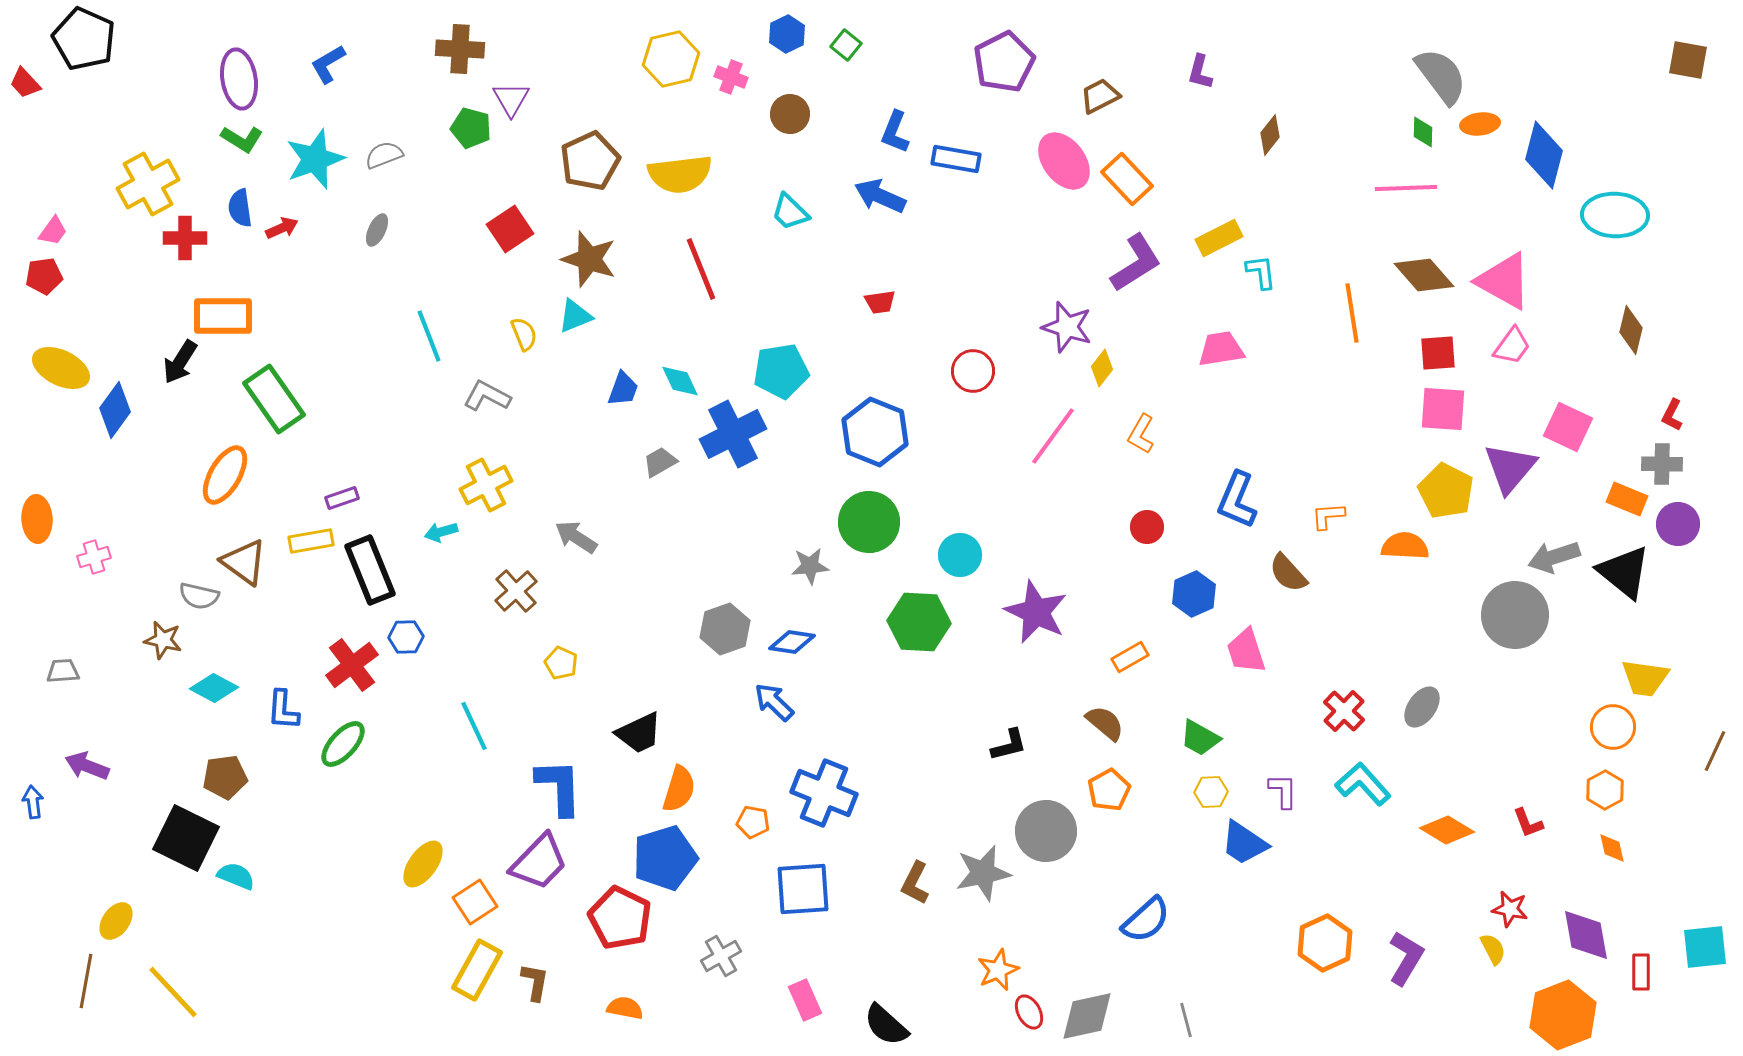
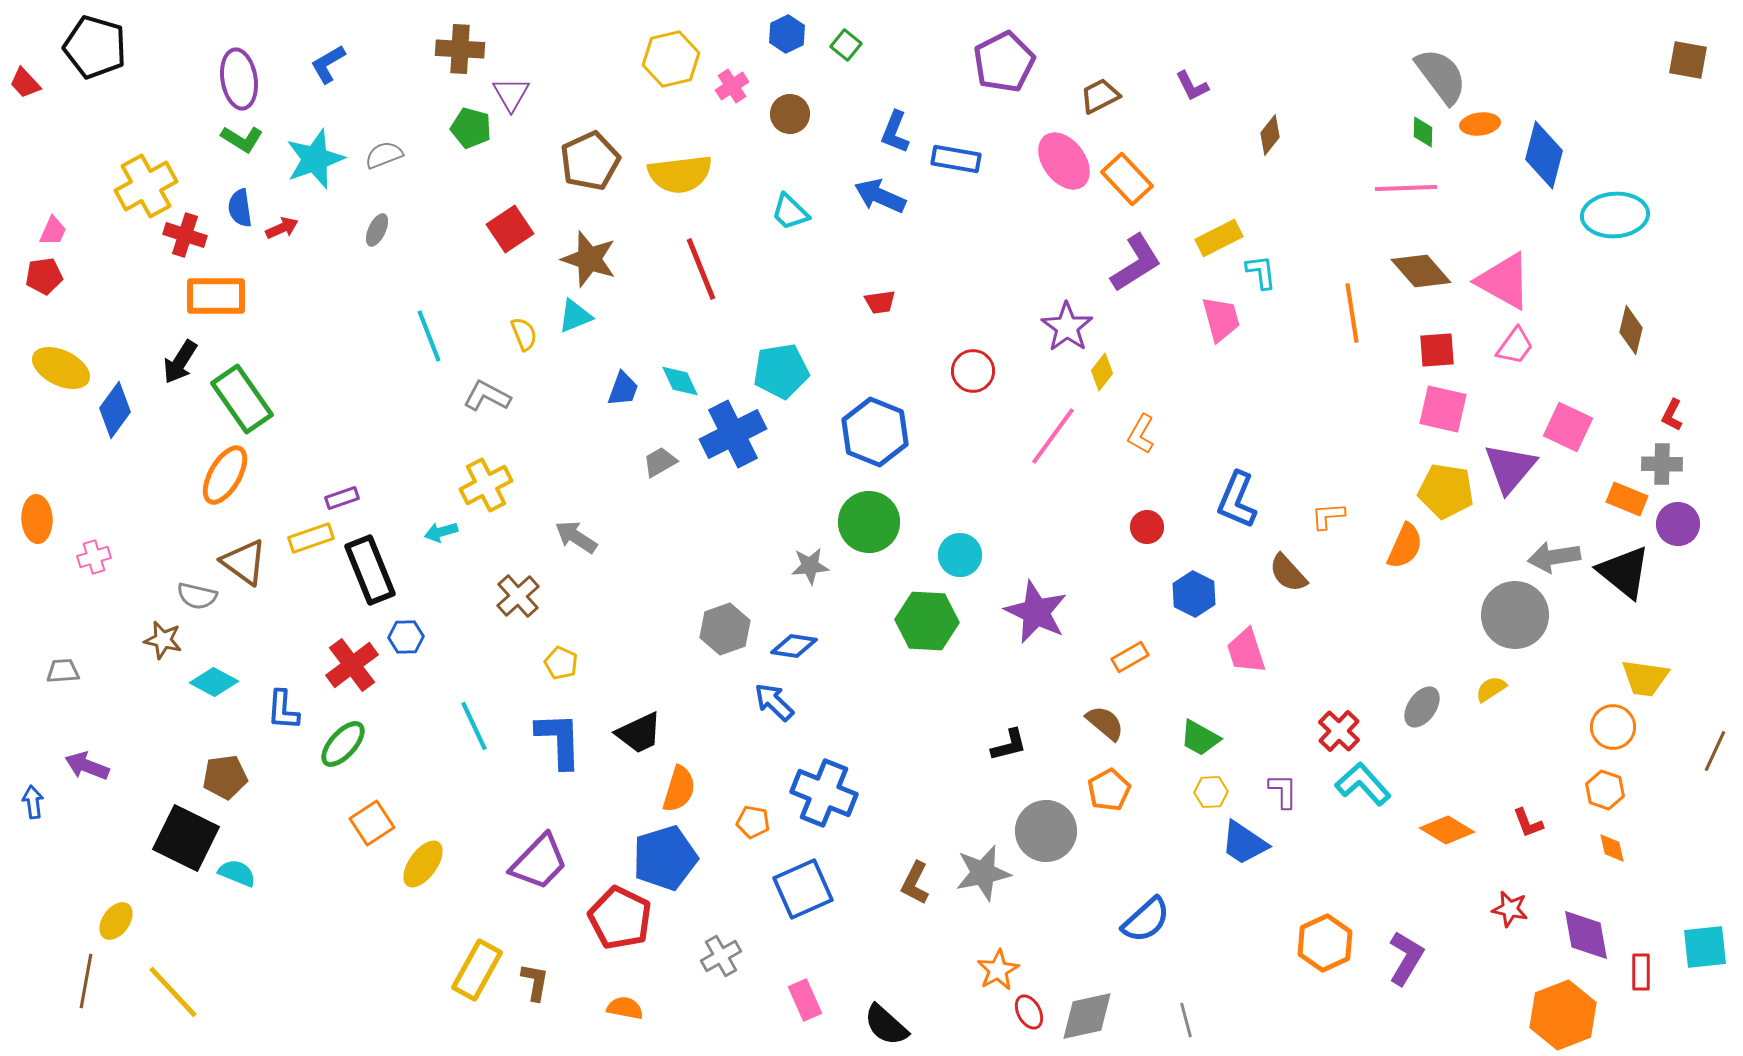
black pentagon at (84, 39): moved 11 px right, 8 px down; rotated 8 degrees counterclockwise
purple L-shape at (1200, 72): moved 8 px left, 14 px down; rotated 42 degrees counterclockwise
pink cross at (731, 77): moved 1 px right, 9 px down; rotated 36 degrees clockwise
purple triangle at (511, 99): moved 5 px up
yellow cross at (148, 184): moved 2 px left, 2 px down
cyan ellipse at (1615, 215): rotated 6 degrees counterclockwise
pink trapezoid at (53, 231): rotated 12 degrees counterclockwise
red cross at (185, 238): moved 3 px up; rotated 18 degrees clockwise
brown diamond at (1424, 275): moved 3 px left, 4 px up
orange rectangle at (223, 316): moved 7 px left, 20 px up
purple star at (1067, 327): rotated 18 degrees clockwise
pink trapezoid at (1512, 346): moved 3 px right
pink trapezoid at (1221, 349): moved 30 px up; rotated 84 degrees clockwise
red square at (1438, 353): moved 1 px left, 3 px up
yellow diamond at (1102, 368): moved 4 px down
green rectangle at (274, 399): moved 32 px left
pink square at (1443, 409): rotated 9 degrees clockwise
yellow pentagon at (1446, 491): rotated 18 degrees counterclockwise
yellow rectangle at (311, 541): moved 3 px up; rotated 9 degrees counterclockwise
orange semicircle at (1405, 546): rotated 111 degrees clockwise
gray arrow at (1554, 557): rotated 9 degrees clockwise
brown cross at (516, 591): moved 2 px right, 5 px down
blue hexagon at (1194, 594): rotated 9 degrees counterclockwise
gray semicircle at (199, 596): moved 2 px left
green hexagon at (919, 622): moved 8 px right, 1 px up
blue diamond at (792, 642): moved 2 px right, 4 px down
cyan diamond at (214, 688): moved 6 px up
red cross at (1344, 711): moved 5 px left, 20 px down
blue L-shape at (559, 787): moved 47 px up
orange hexagon at (1605, 790): rotated 12 degrees counterclockwise
cyan semicircle at (236, 876): moved 1 px right, 3 px up
blue square at (803, 889): rotated 20 degrees counterclockwise
orange square at (475, 902): moved 103 px left, 79 px up
yellow semicircle at (1493, 949): moved 2 px left, 260 px up; rotated 96 degrees counterclockwise
orange star at (998, 970): rotated 6 degrees counterclockwise
